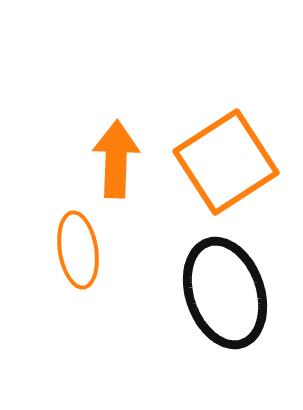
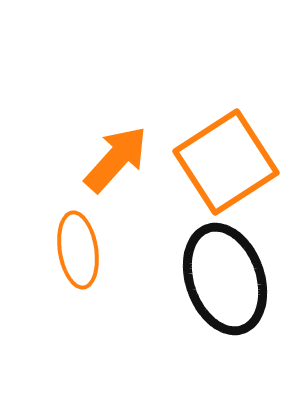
orange arrow: rotated 40 degrees clockwise
black ellipse: moved 14 px up
